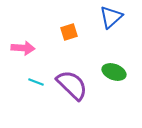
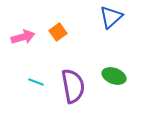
orange square: moved 11 px left; rotated 18 degrees counterclockwise
pink arrow: moved 11 px up; rotated 20 degrees counterclockwise
green ellipse: moved 4 px down
purple semicircle: moved 1 px right, 1 px down; rotated 36 degrees clockwise
